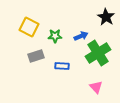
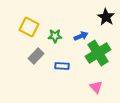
gray rectangle: rotated 28 degrees counterclockwise
